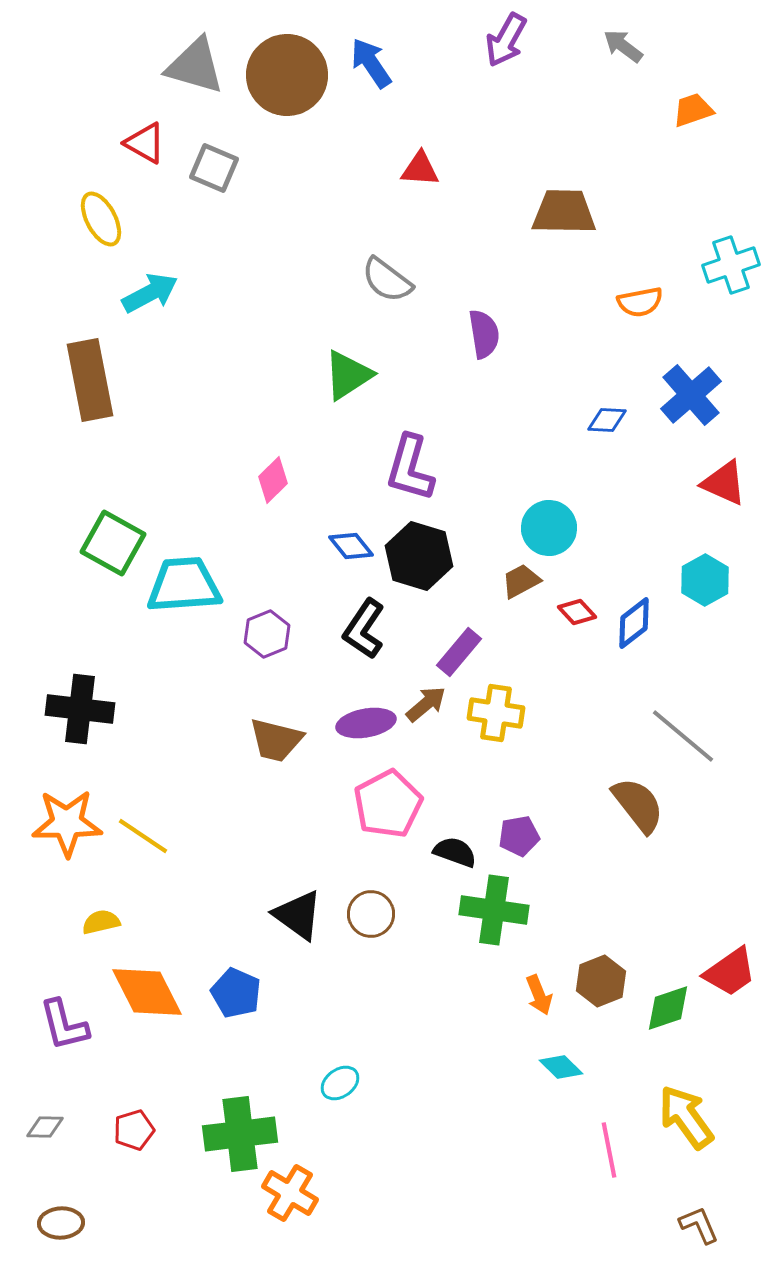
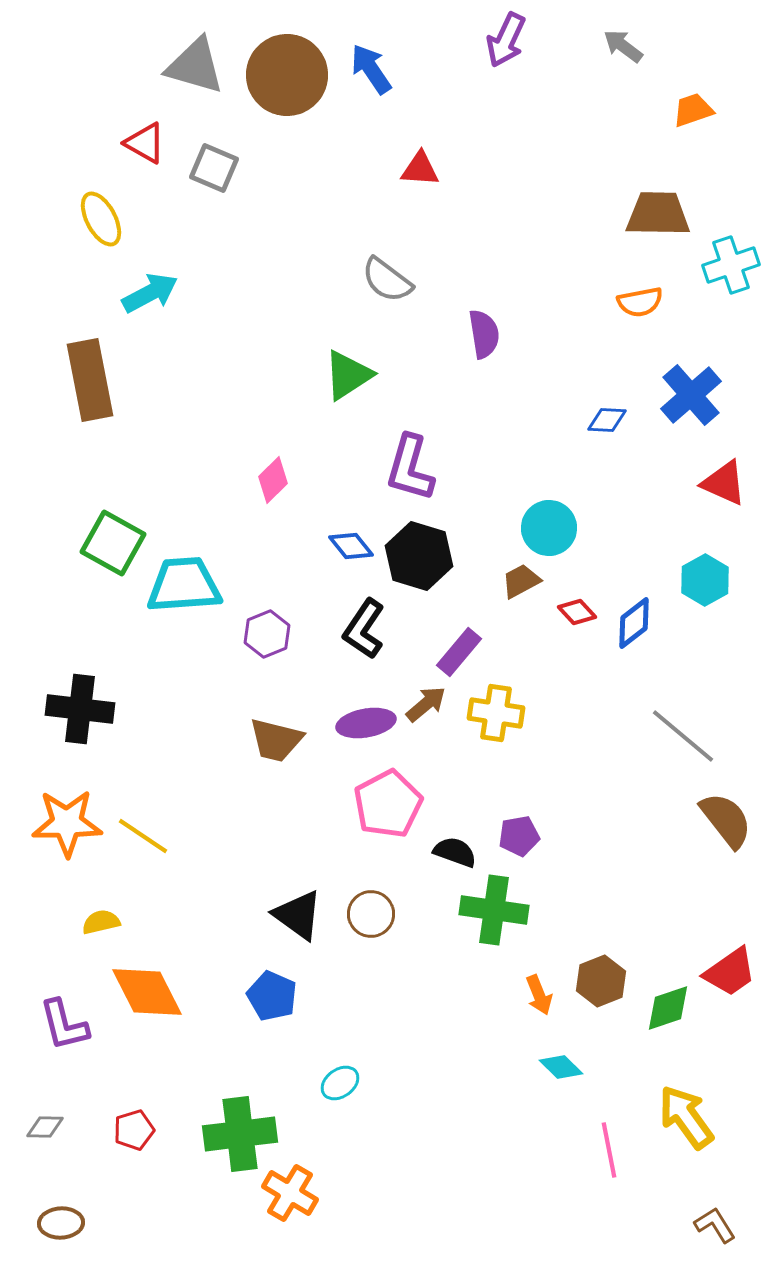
purple arrow at (506, 40): rotated 4 degrees counterclockwise
blue arrow at (371, 63): moved 6 px down
brown trapezoid at (564, 212): moved 94 px right, 2 px down
brown semicircle at (638, 805): moved 88 px right, 15 px down
blue pentagon at (236, 993): moved 36 px right, 3 px down
brown L-shape at (699, 1225): moved 16 px right; rotated 9 degrees counterclockwise
